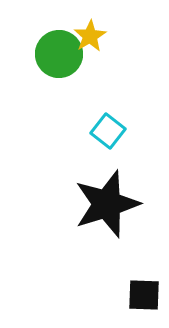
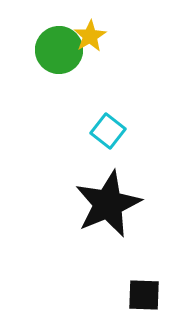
green circle: moved 4 px up
black star: moved 1 px right; rotated 6 degrees counterclockwise
